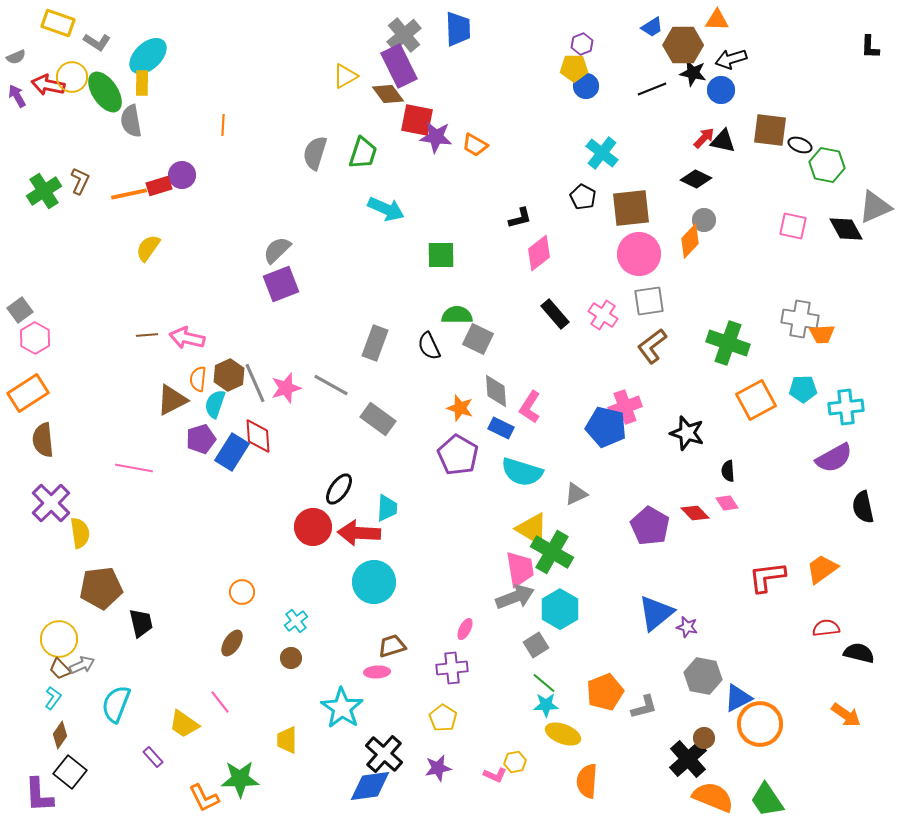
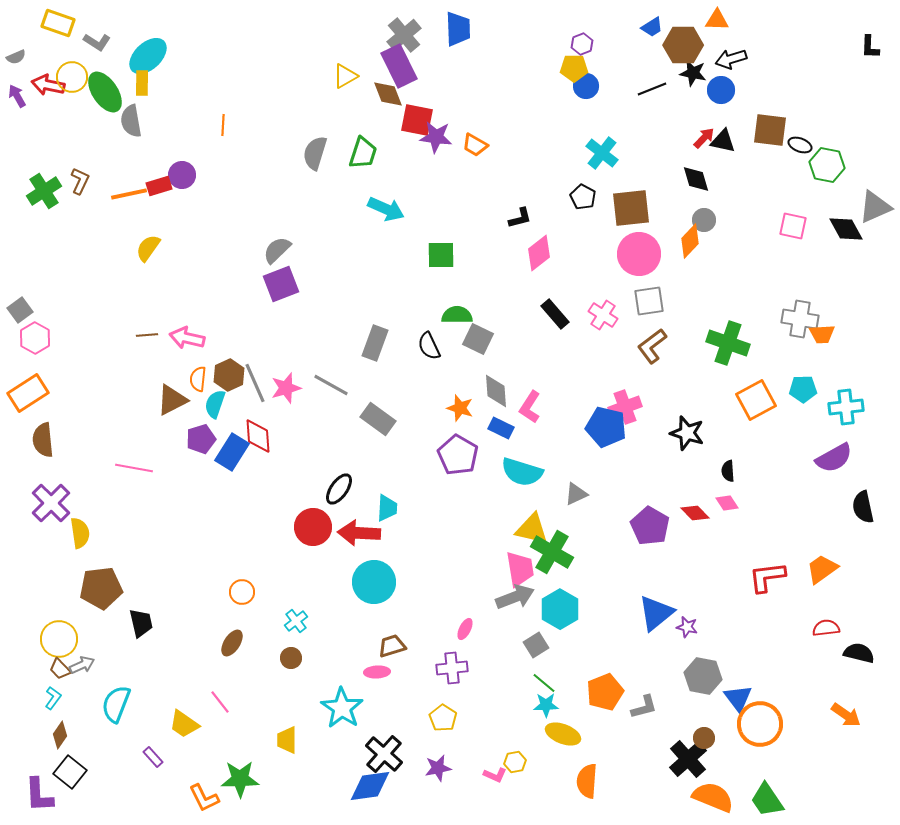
brown diamond at (388, 94): rotated 16 degrees clockwise
black diamond at (696, 179): rotated 48 degrees clockwise
yellow triangle at (532, 529): rotated 18 degrees counterclockwise
blue triangle at (738, 698): rotated 40 degrees counterclockwise
